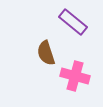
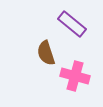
purple rectangle: moved 1 px left, 2 px down
